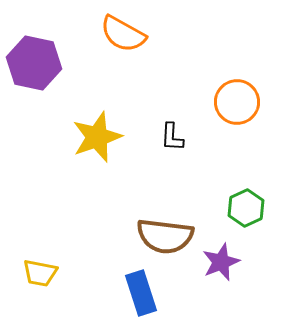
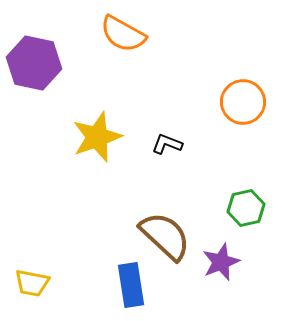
orange circle: moved 6 px right
black L-shape: moved 5 px left, 7 px down; rotated 108 degrees clockwise
green hexagon: rotated 12 degrees clockwise
brown semicircle: rotated 144 degrees counterclockwise
yellow trapezoid: moved 8 px left, 10 px down
blue rectangle: moved 10 px left, 8 px up; rotated 9 degrees clockwise
